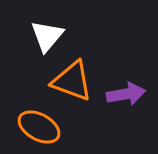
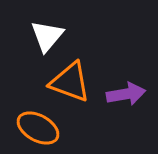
orange triangle: moved 2 px left, 1 px down
orange ellipse: moved 1 px left, 1 px down
